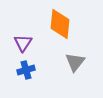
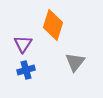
orange diamond: moved 7 px left, 1 px down; rotated 12 degrees clockwise
purple triangle: moved 1 px down
